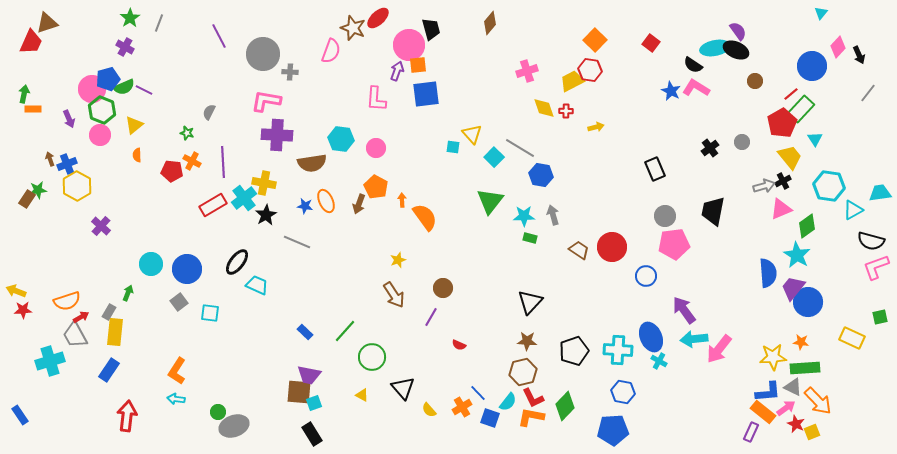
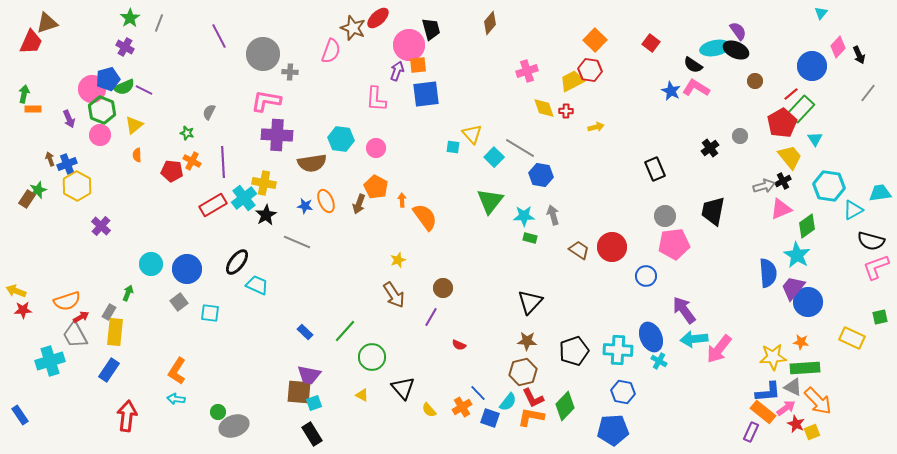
gray circle at (742, 142): moved 2 px left, 6 px up
green star at (38, 190): rotated 12 degrees counterclockwise
